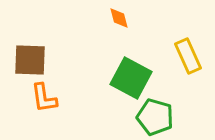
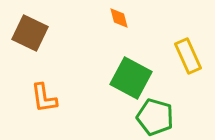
brown square: moved 27 px up; rotated 24 degrees clockwise
